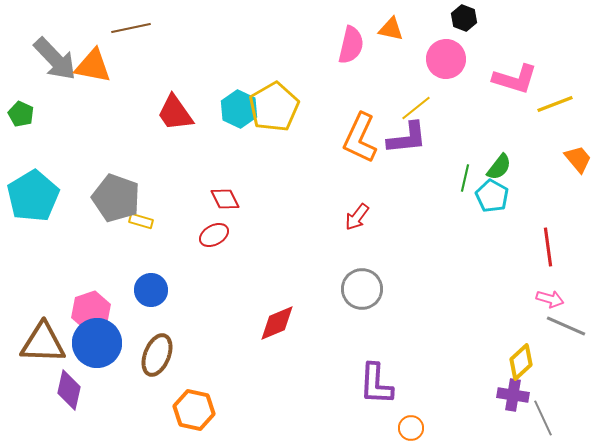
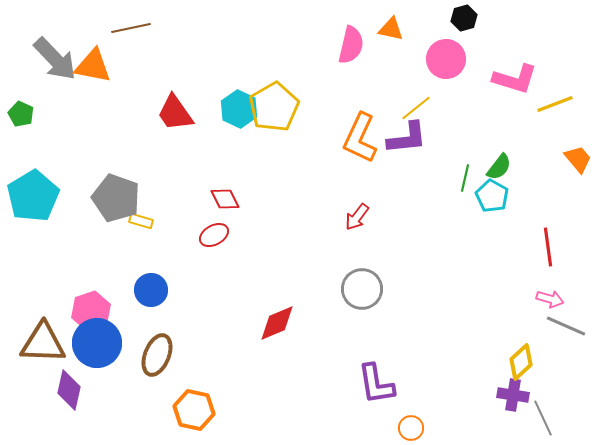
black hexagon at (464, 18): rotated 25 degrees clockwise
purple L-shape at (376, 384): rotated 12 degrees counterclockwise
